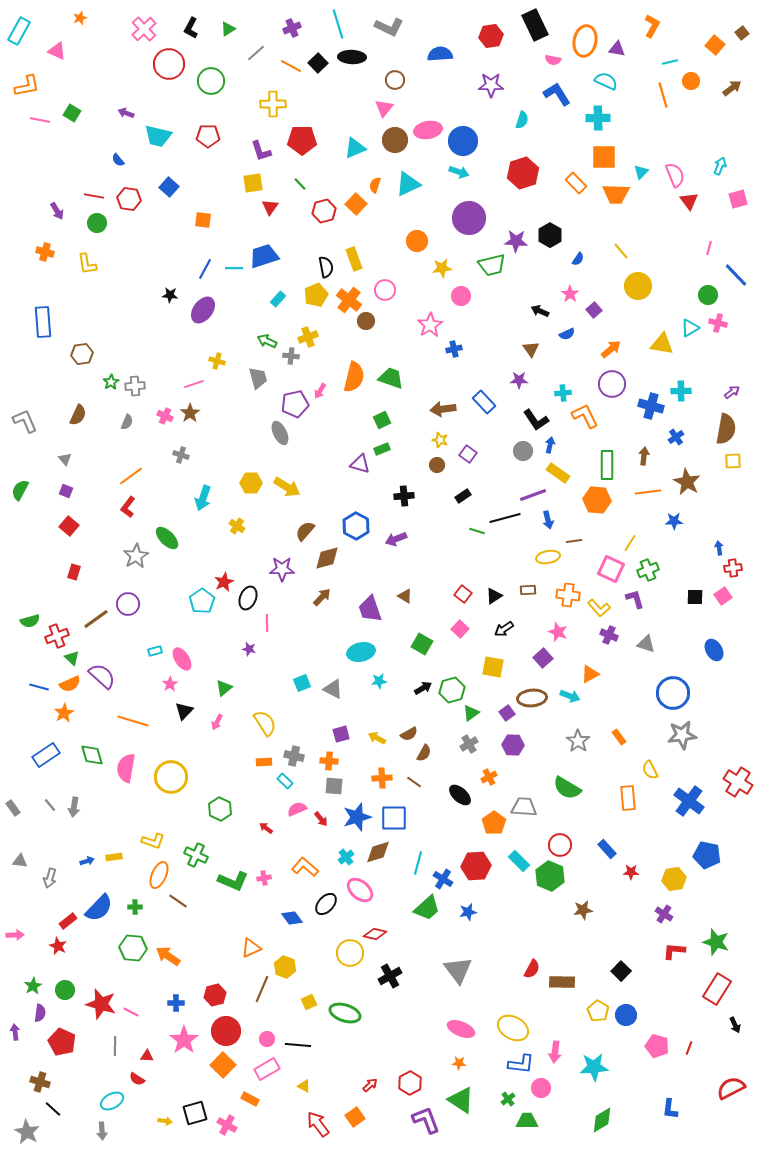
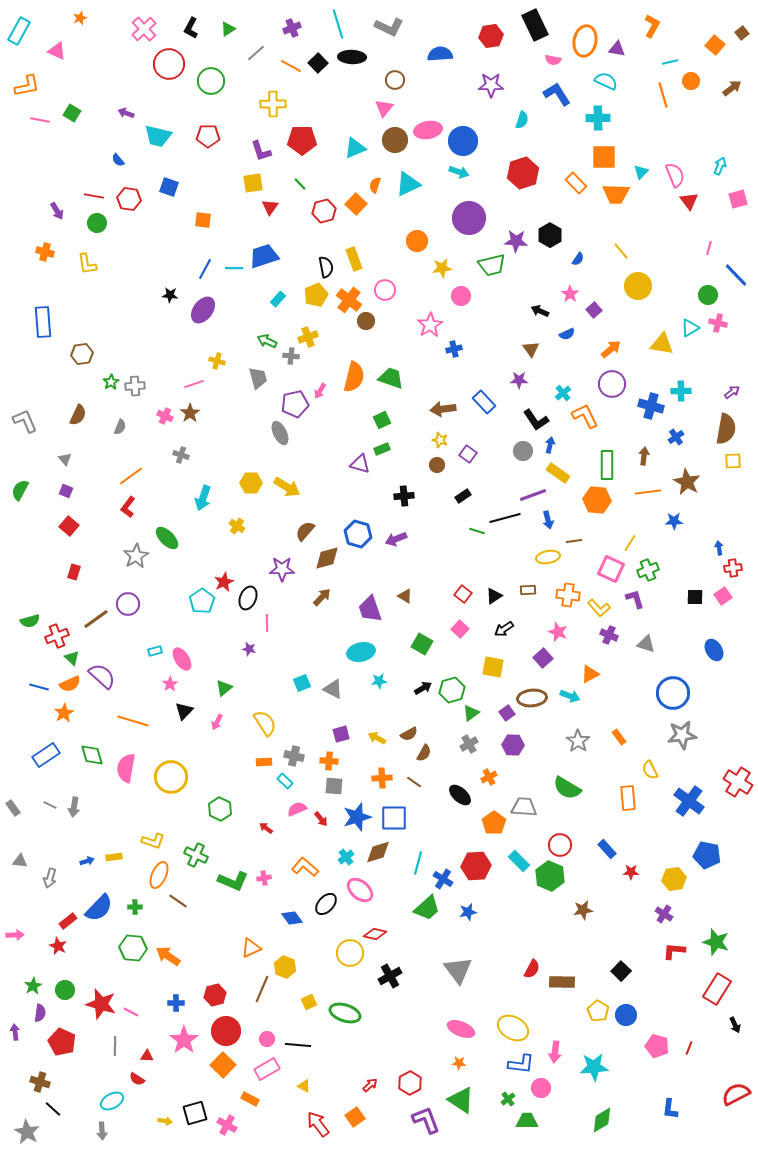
blue square at (169, 187): rotated 24 degrees counterclockwise
cyan cross at (563, 393): rotated 35 degrees counterclockwise
gray semicircle at (127, 422): moved 7 px left, 5 px down
blue hexagon at (356, 526): moved 2 px right, 8 px down; rotated 12 degrees counterclockwise
gray line at (50, 805): rotated 24 degrees counterclockwise
red semicircle at (731, 1088): moved 5 px right, 6 px down
